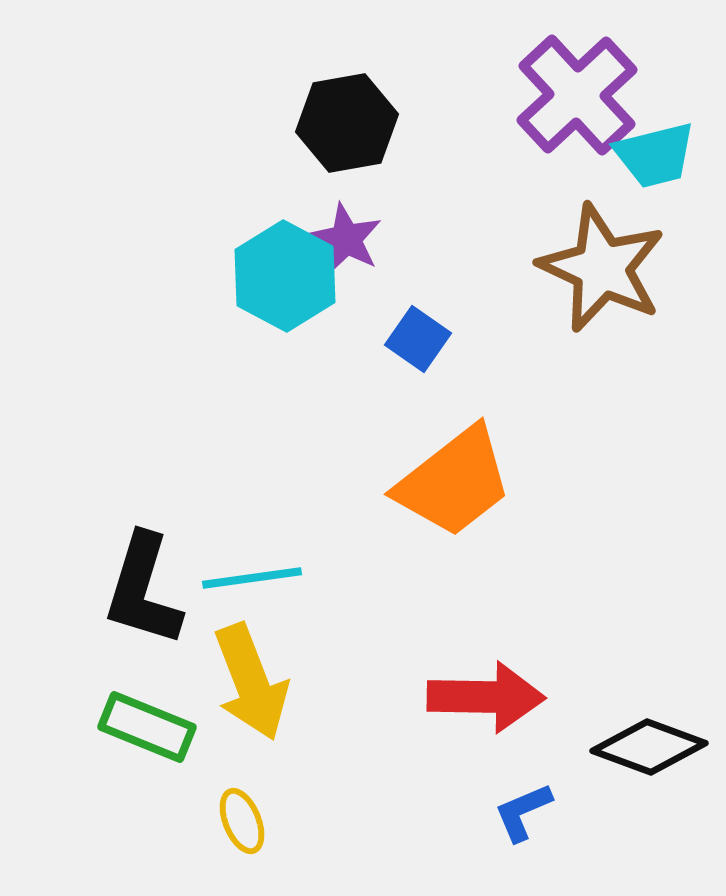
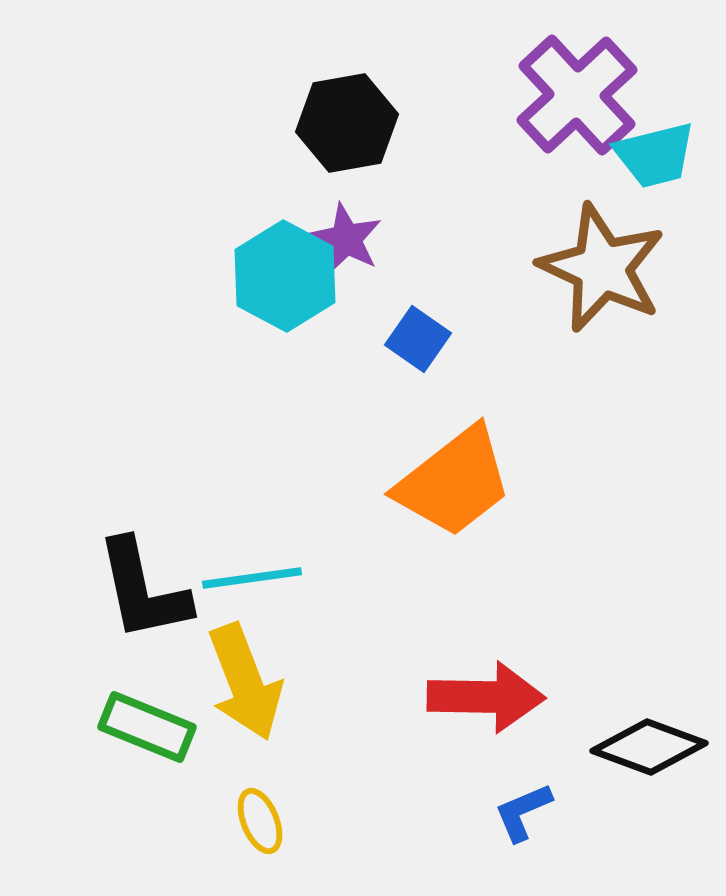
black L-shape: rotated 29 degrees counterclockwise
yellow arrow: moved 6 px left
yellow ellipse: moved 18 px right
